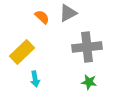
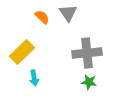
gray triangle: rotated 36 degrees counterclockwise
gray cross: moved 6 px down
cyan arrow: moved 1 px left, 1 px up
